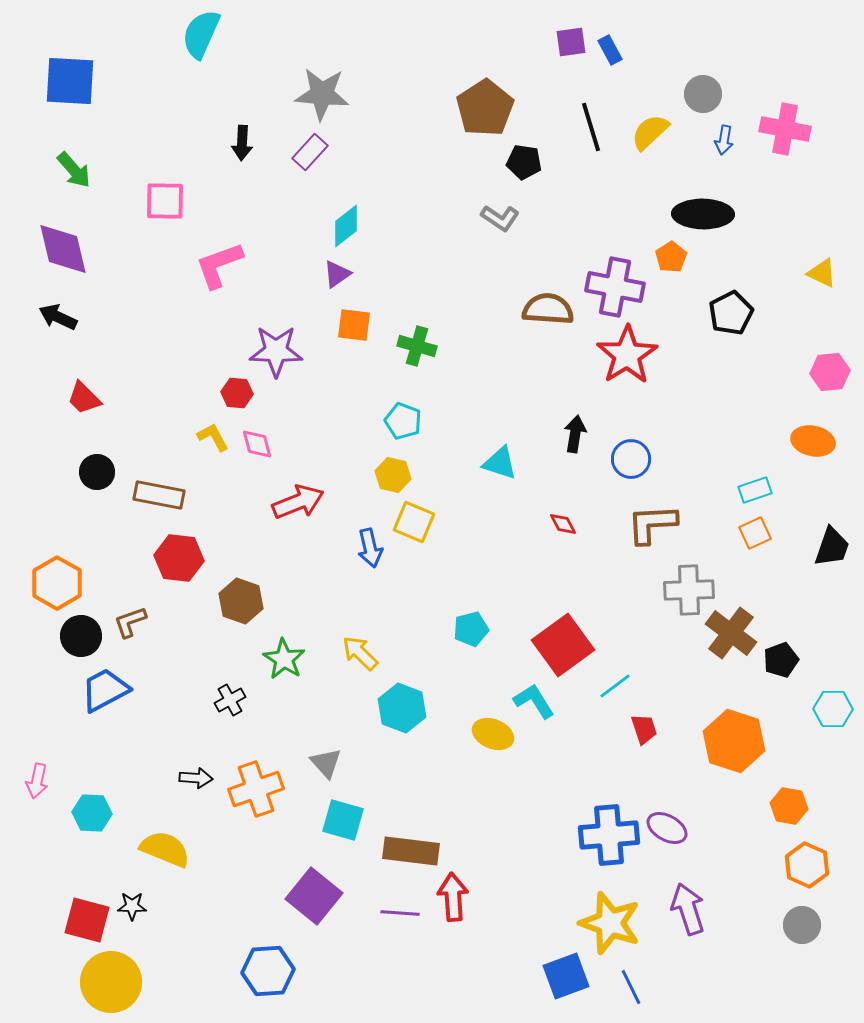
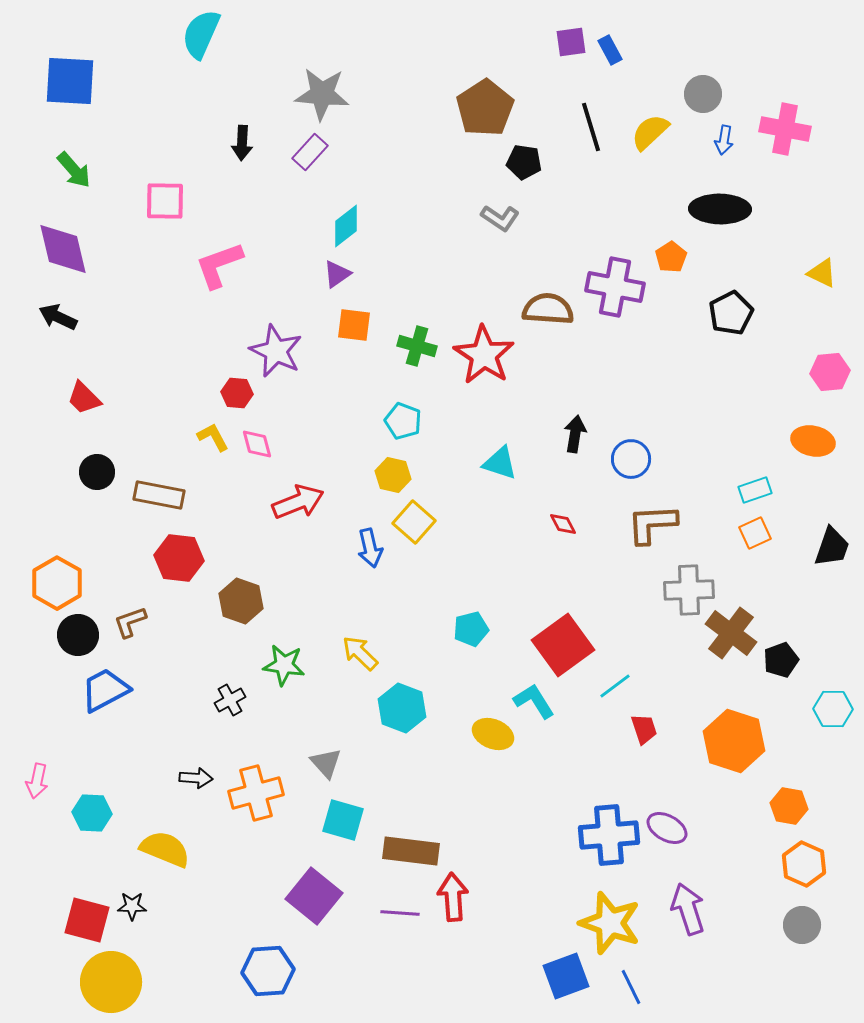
black ellipse at (703, 214): moved 17 px right, 5 px up
purple star at (276, 351): rotated 24 degrees clockwise
red star at (627, 355): moved 143 px left; rotated 6 degrees counterclockwise
yellow square at (414, 522): rotated 18 degrees clockwise
black circle at (81, 636): moved 3 px left, 1 px up
green star at (284, 659): moved 6 px down; rotated 24 degrees counterclockwise
orange cross at (256, 789): moved 4 px down; rotated 4 degrees clockwise
orange hexagon at (807, 865): moved 3 px left, 1 px up
